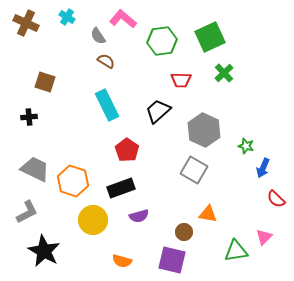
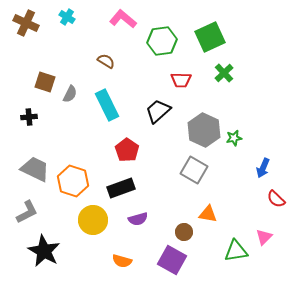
gray semicircle: moved 28 px left, 58 px down; rotated 120 degrees counterclockwise
green star: moved 12 px left, 8 px up; rotated 28 degrees counterclockwise
purple semicircle: moved 1 px left, 3 px down
purple square: rotated 16 degrees clockwise
